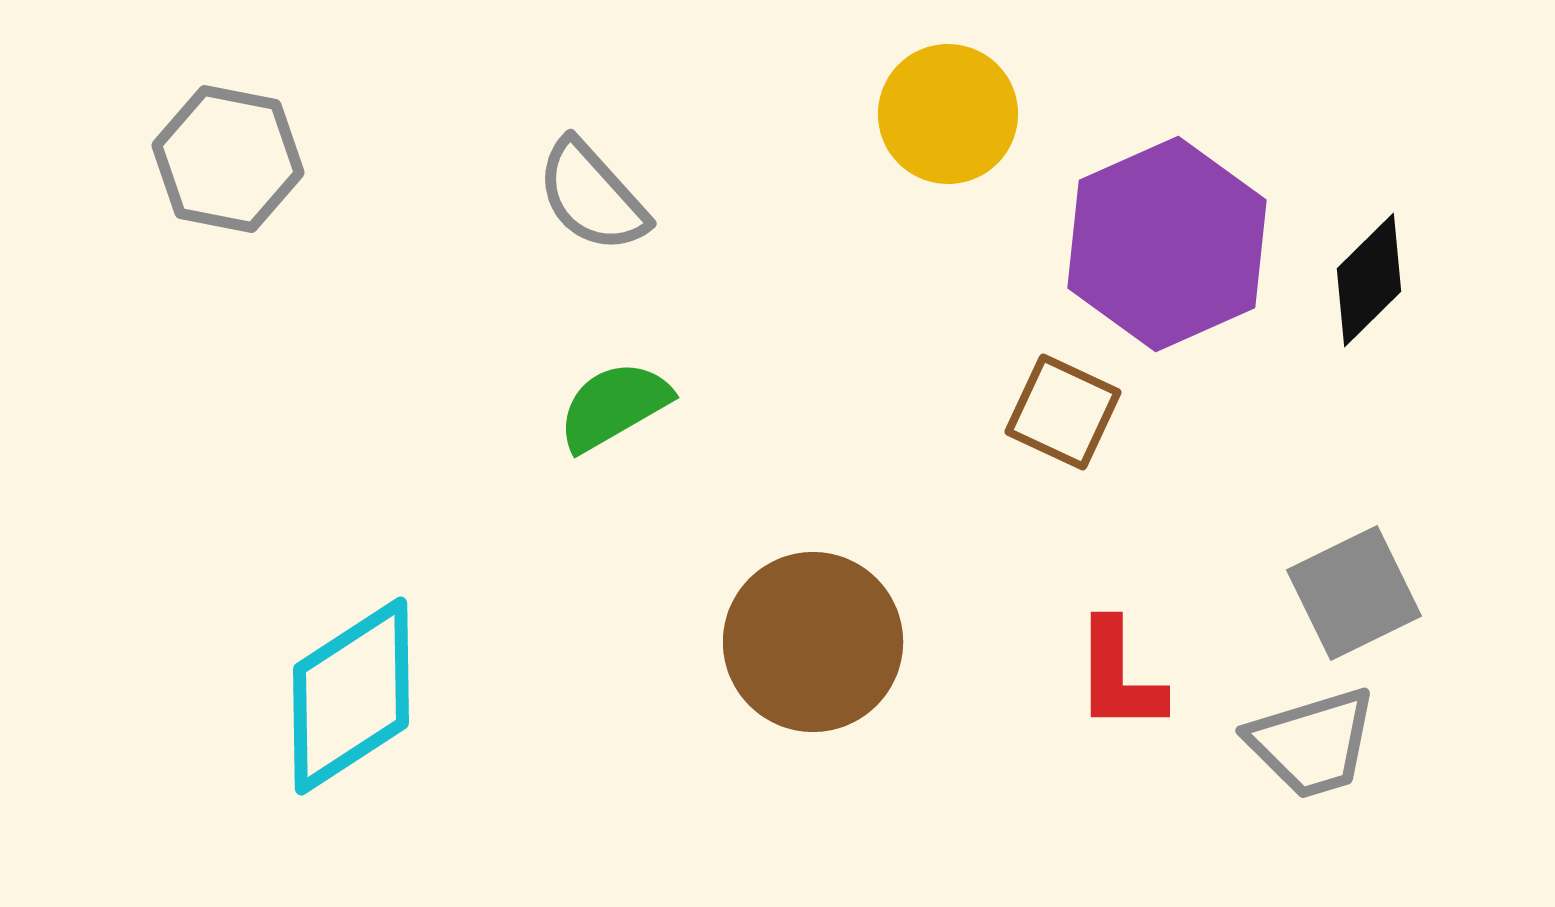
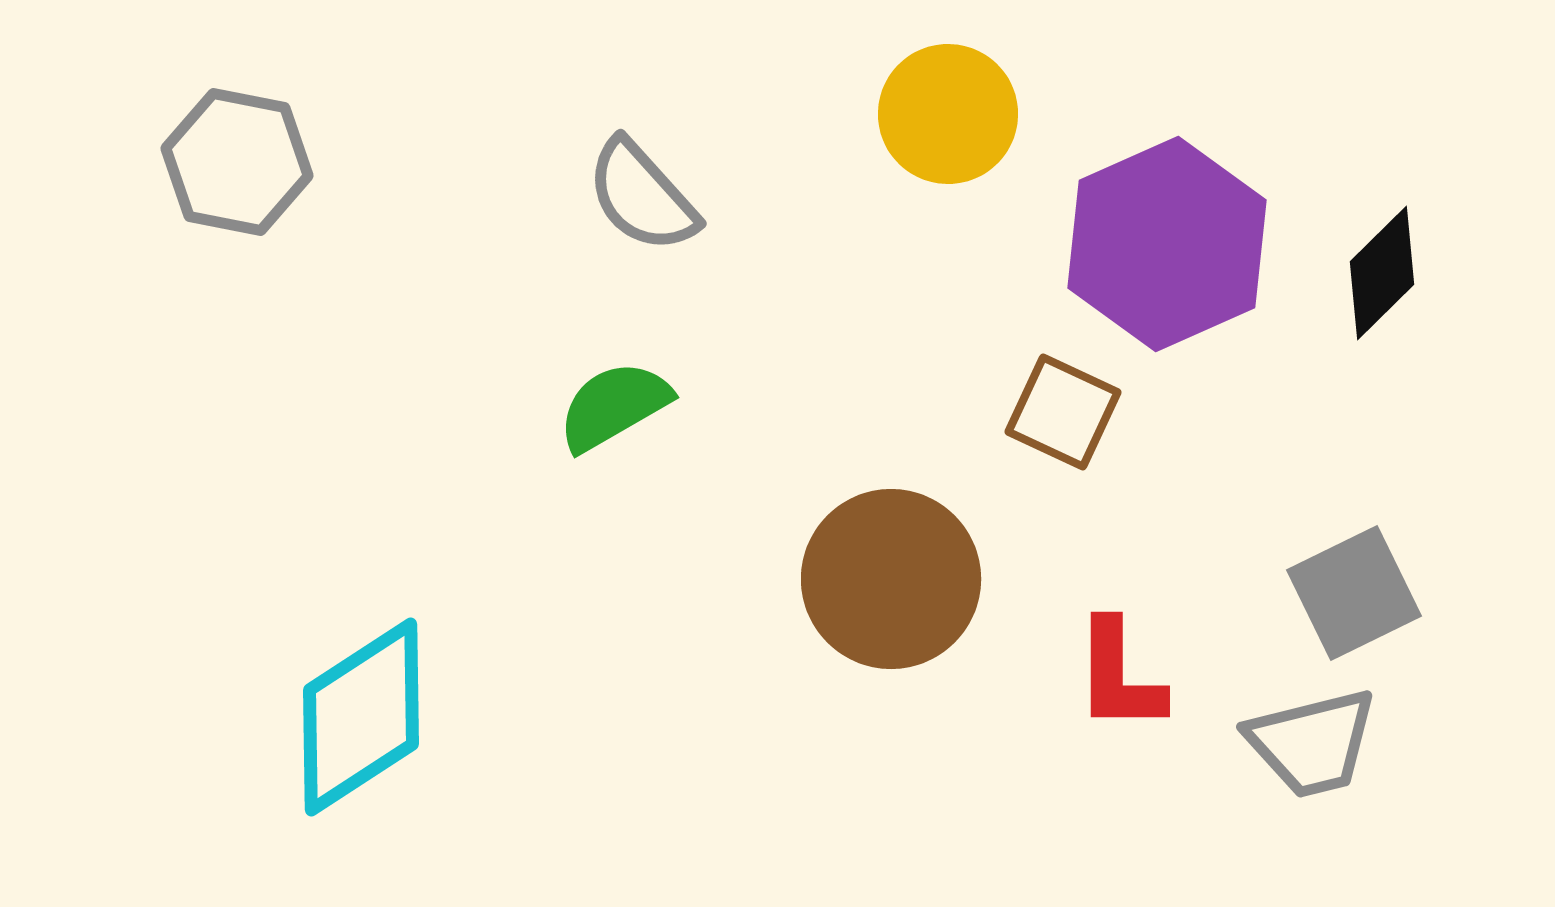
gray hexagon: moved 9 px right, 3 px down
gray semicircle: moved 50 px right
black diamond: moved 13 px right, 7 px up
brown circle: moved 78 px right, 63 px up
cyan diamond: moved 10 px right, 21 px down
gray trapezoid: rotated 3 degrees clockwise
